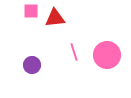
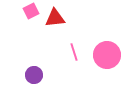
pink square: rotated 28 degrees counterclockwise
purple circle: moved 2 px right, 10 px down
